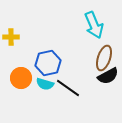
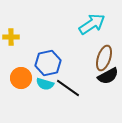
cyan arrow: moved 2 px left, 1 px up; rotated 100 degrees counterclockwise
